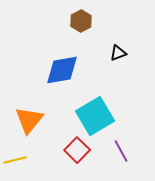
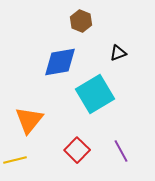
brown hexagon: rotated 10 degrees counterclockwise
blue diamond: moved 2 px left, 8 px up
cyan square: moved 22 px up
